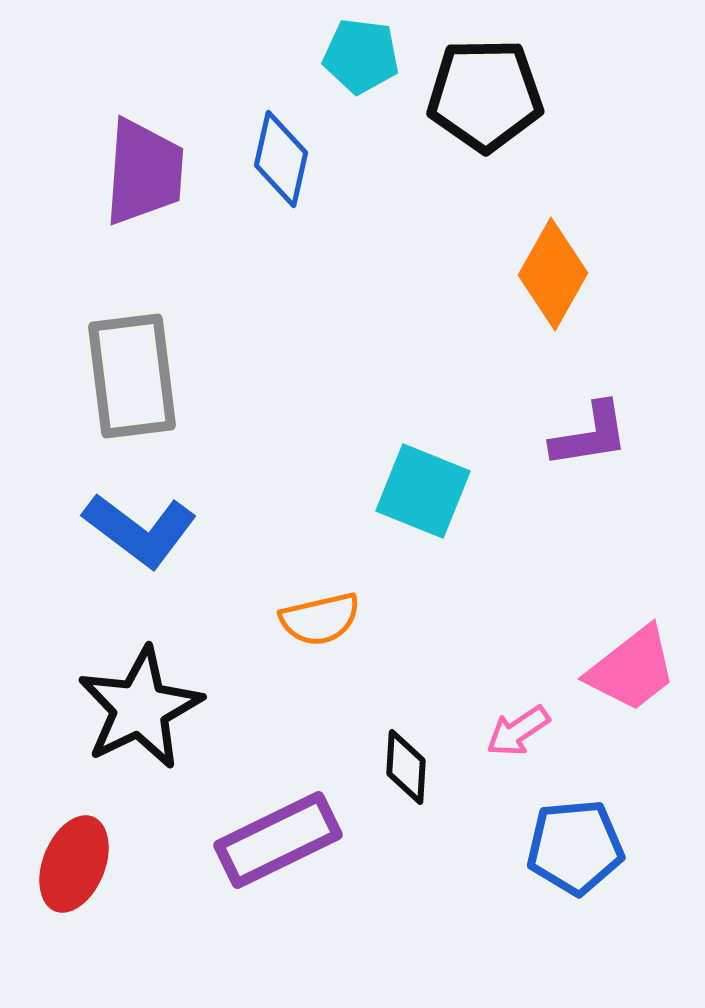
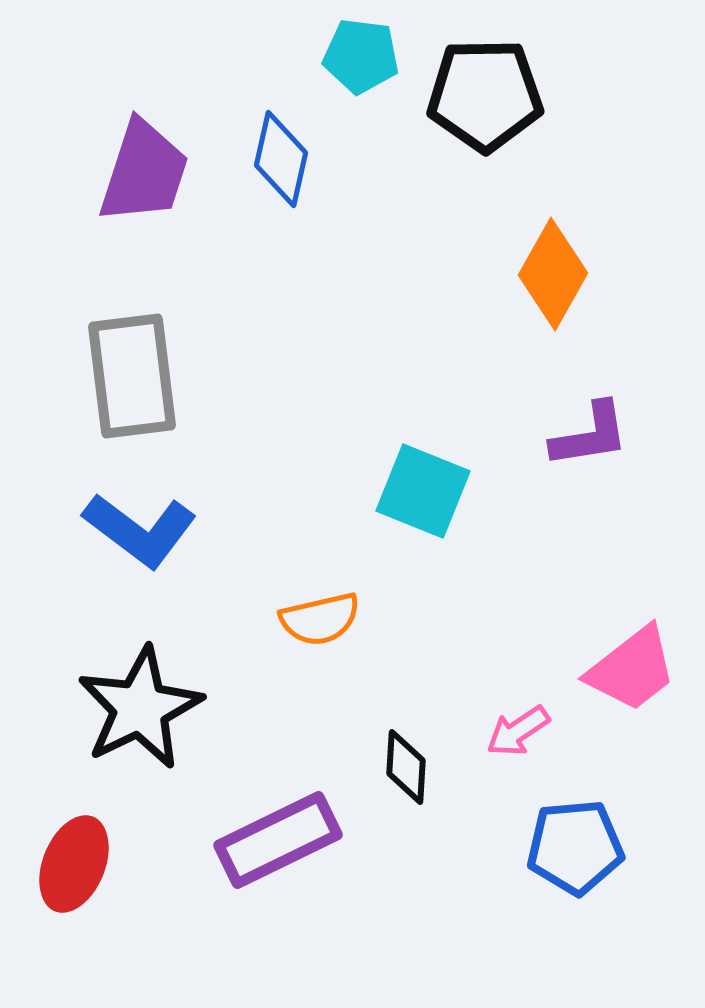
purple trapezoid: rotated 14 degrees clockwise
